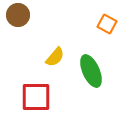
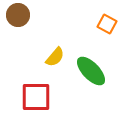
green ellipse: rotated 20 degrees counterclockwise
